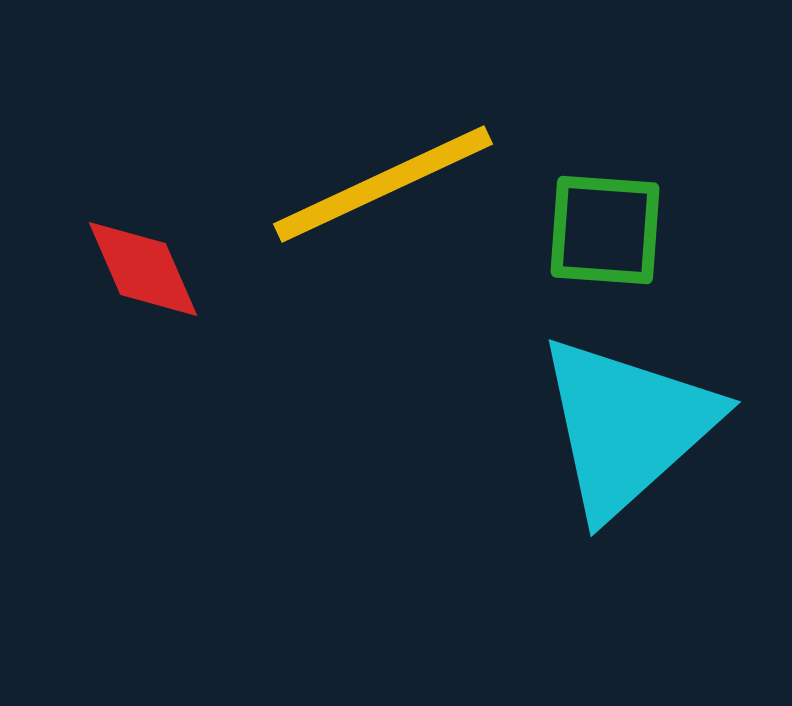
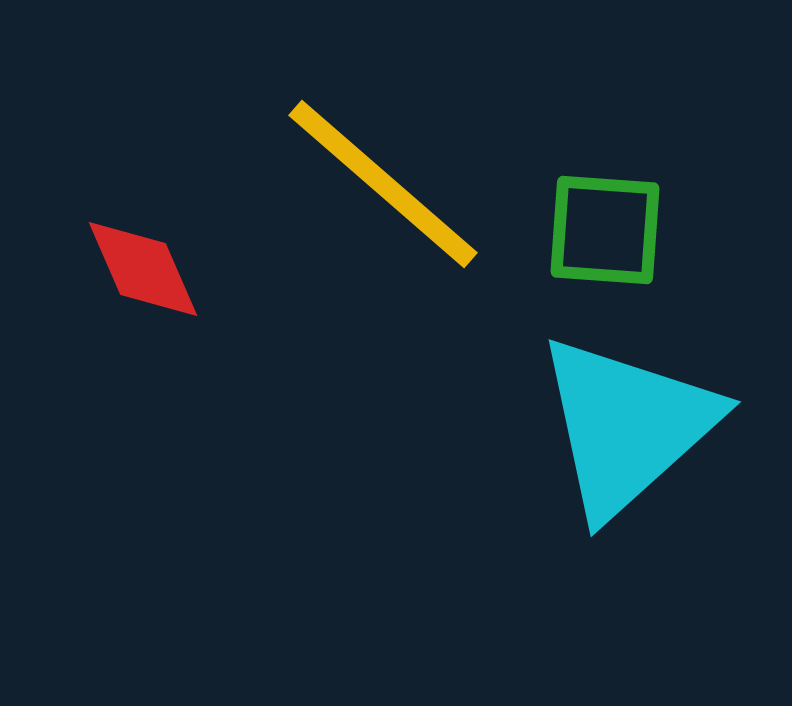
yellow line: rotated 66 degrees clockwise
